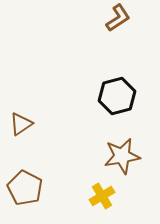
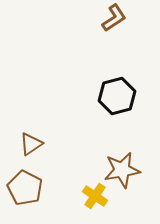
brown L-shape: moved 4 px left
brown triangle: moved 10 px right, 20 px down
brown star: moved 14 px down
yellow cross: moved 7 px left; rotated 25 degrees counterclockwise
